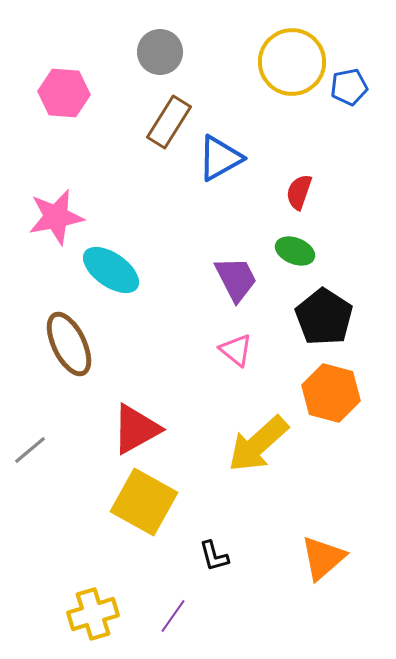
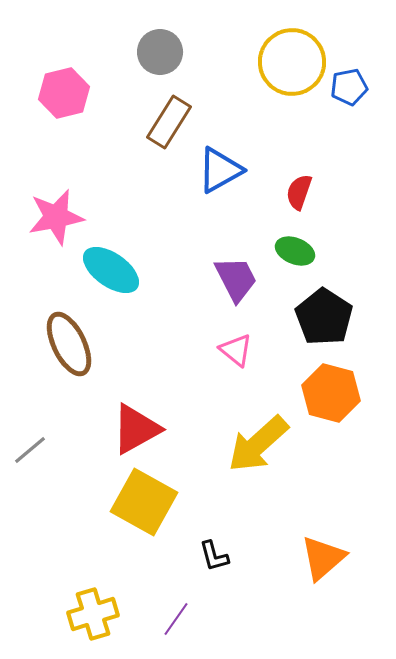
pink hexagon: rotated 18 degrees counterclockwise
blue triangle: moved 12 px down
purple line: moved 3 px right, 3 px down
